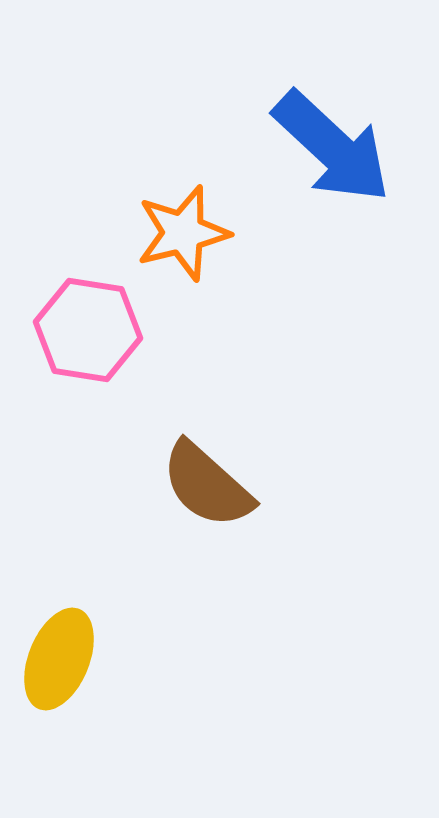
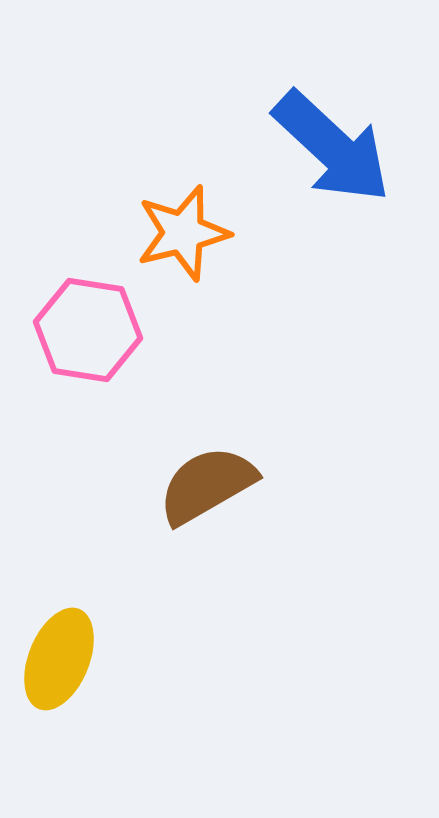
brown semicircle: rotated 108 degrees clockwise
